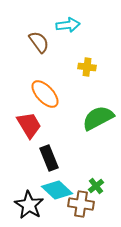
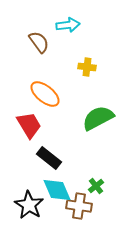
orange ellipse: rotated 8 degrees counterclockwise
black rectangle: rotated 30 degrees counterclockwise
cyan diamond: rotated 24 degrees clockwise
brown cross: moved 2 px left, 2 px down
